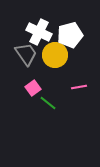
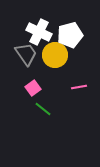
green line: moved 5 px left, 6 px down
